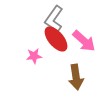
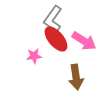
gray L-shape: moved 1 px left
pink arrow: rotated 10 degrees counterclockwise
